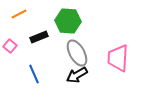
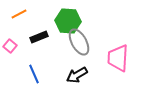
gray ellipse: moved 2 px right, 11 px up
